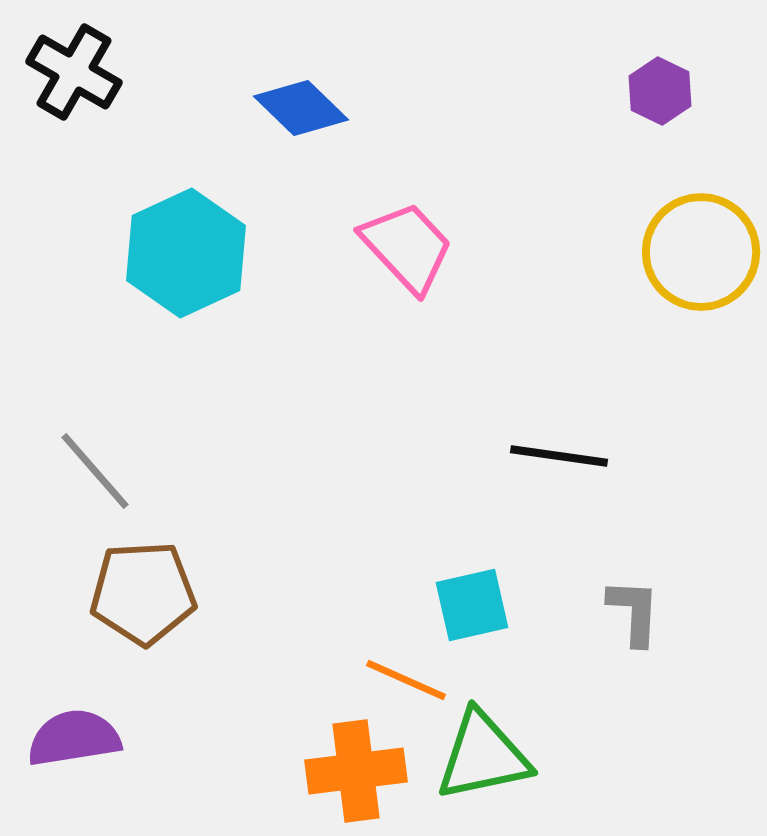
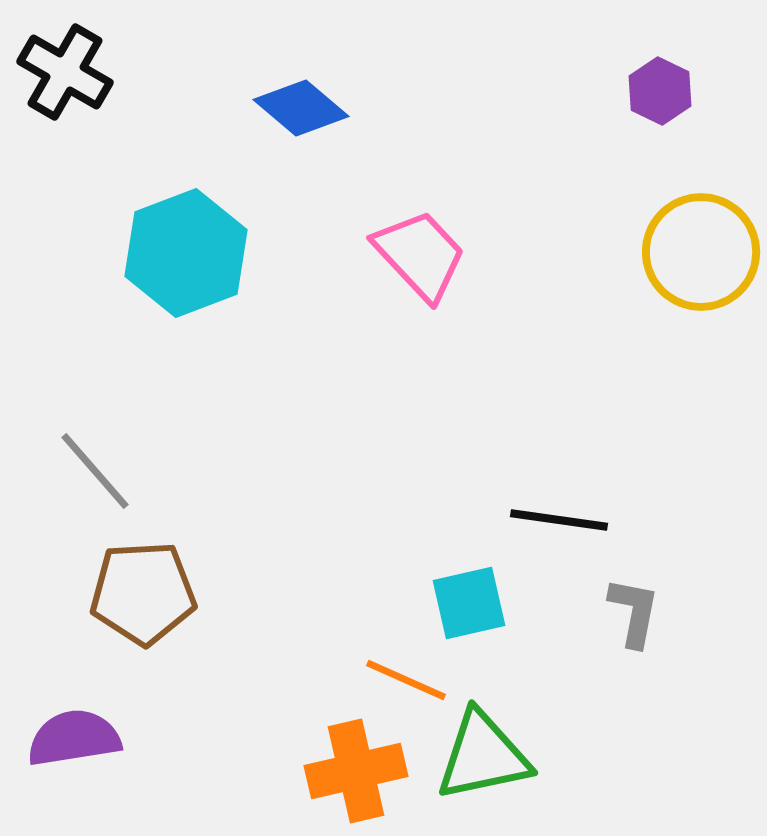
black cross: moved 9 px left
blue diamond: rotated 4 degrees counterclockwise
pink trapezoid: moved 13 px right, 8 px down
cyan hexagon: rotated 4 degrees clockwise
black line: moved 64 px down
cyan square: moved 3 px left, 2 px up
gray L-shape: rotated 8 degrees clockwise
orange cross: rotated 6 degrees counterclockwise
